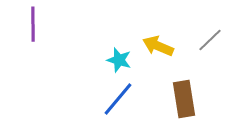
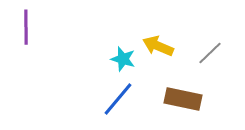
purple line: moved 7 px left, 3 px down
gray line: moved 13 px down
cyan star: moved 4 px right, 1 px up
brown rectangle: moved 1 px left; rotated 69 degrees counterclockwise
